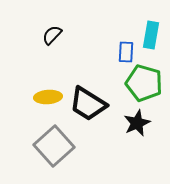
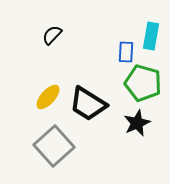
cyan rectangle: moved 1 px down
green pentagon: moved 1 px left
yellow ellipse: rotated 44 degrees counterclockwise
